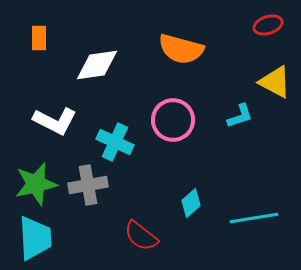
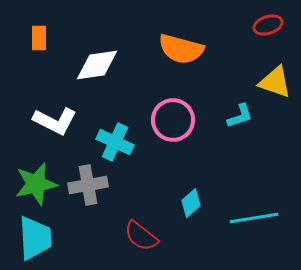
yellow triangle: rotated 9 degrees counterclockwise
